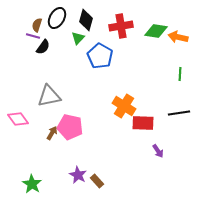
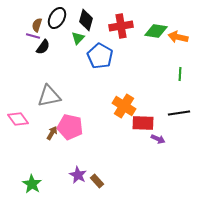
purple arrow: moved 12 px up; rotated 32 degrees counterclockwise
